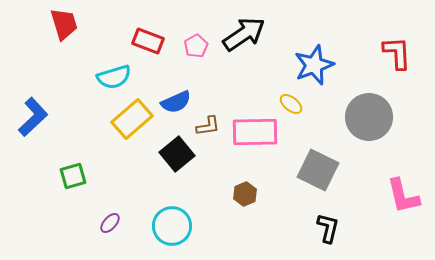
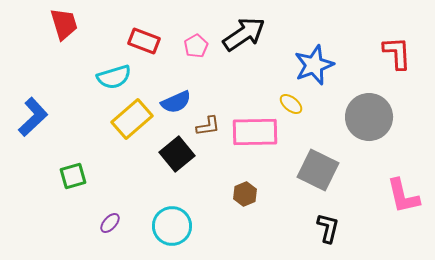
red rectangle: moved 4 px left
